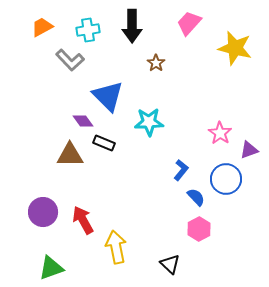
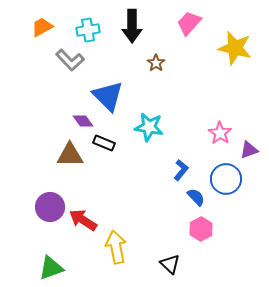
cyan star: moved 5 px down; rotated 12 degrees clockwise
purple circle: moved 7 px right, 5 px up
red arrow: rotated 28 degrees counterclockwise
pink hexagon: moved 2 px right
